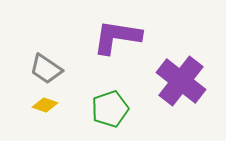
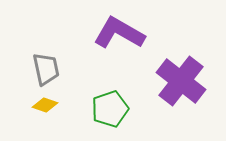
purple L-shape: moved 2 px right, 4 px up; rotated 21 degrees clockwise
gray trapezoid: rotated 136 degrees counterclockwise
